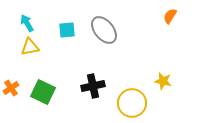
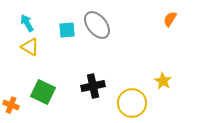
orange semicircle: moved 3 px down
gray ellipse: moved 7 px left, 5 px up
yellow triangle: rotated 42 degrees clockwise
yellow star: rotated 18 degrees clockwise
orange cross: moved 17 px down; rotated 35 degrees counterclockwise
